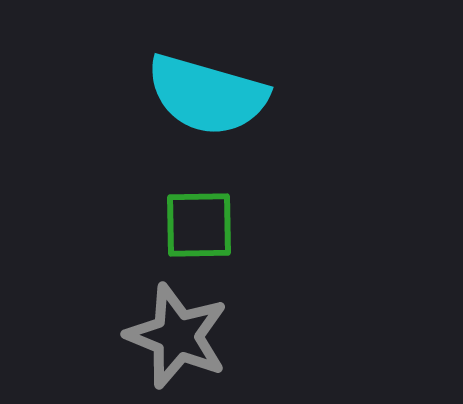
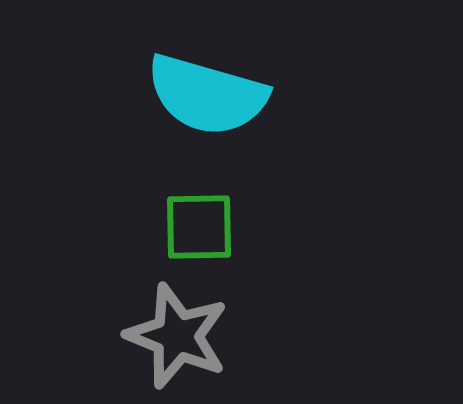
green square: moved 2 px down
